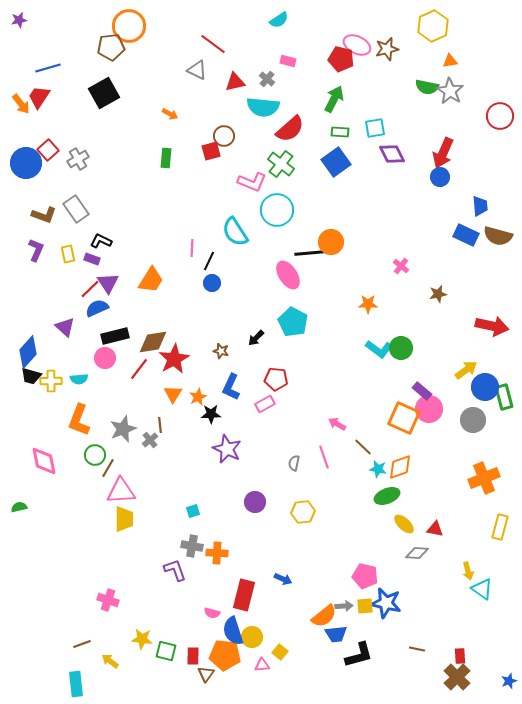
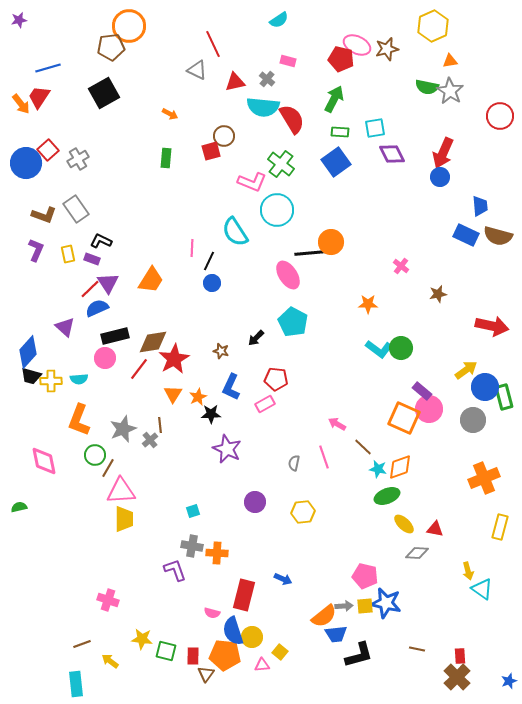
red line at (213, 44): rotated 28 degrees clockwise
red semicircle at (290, 129): moved 2 px right, 10 px up; rotated 80 degrees counterclockwise
